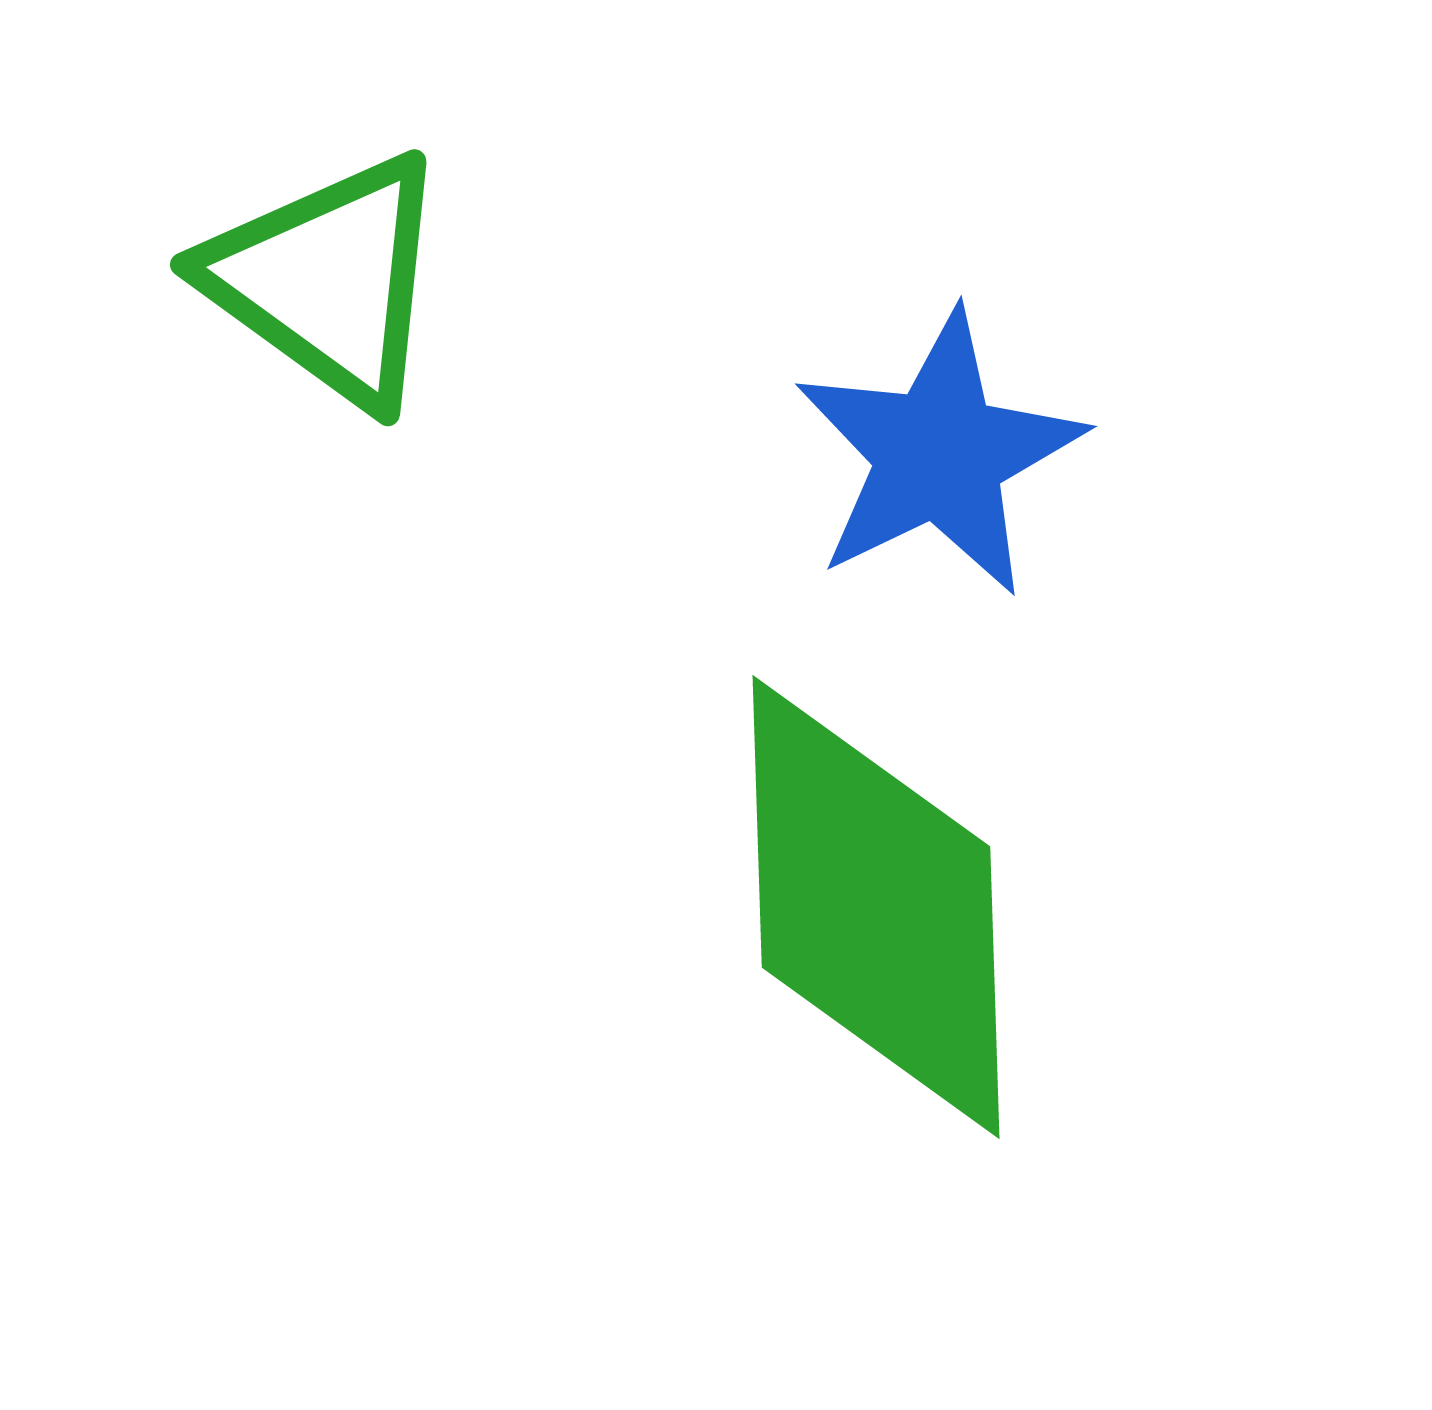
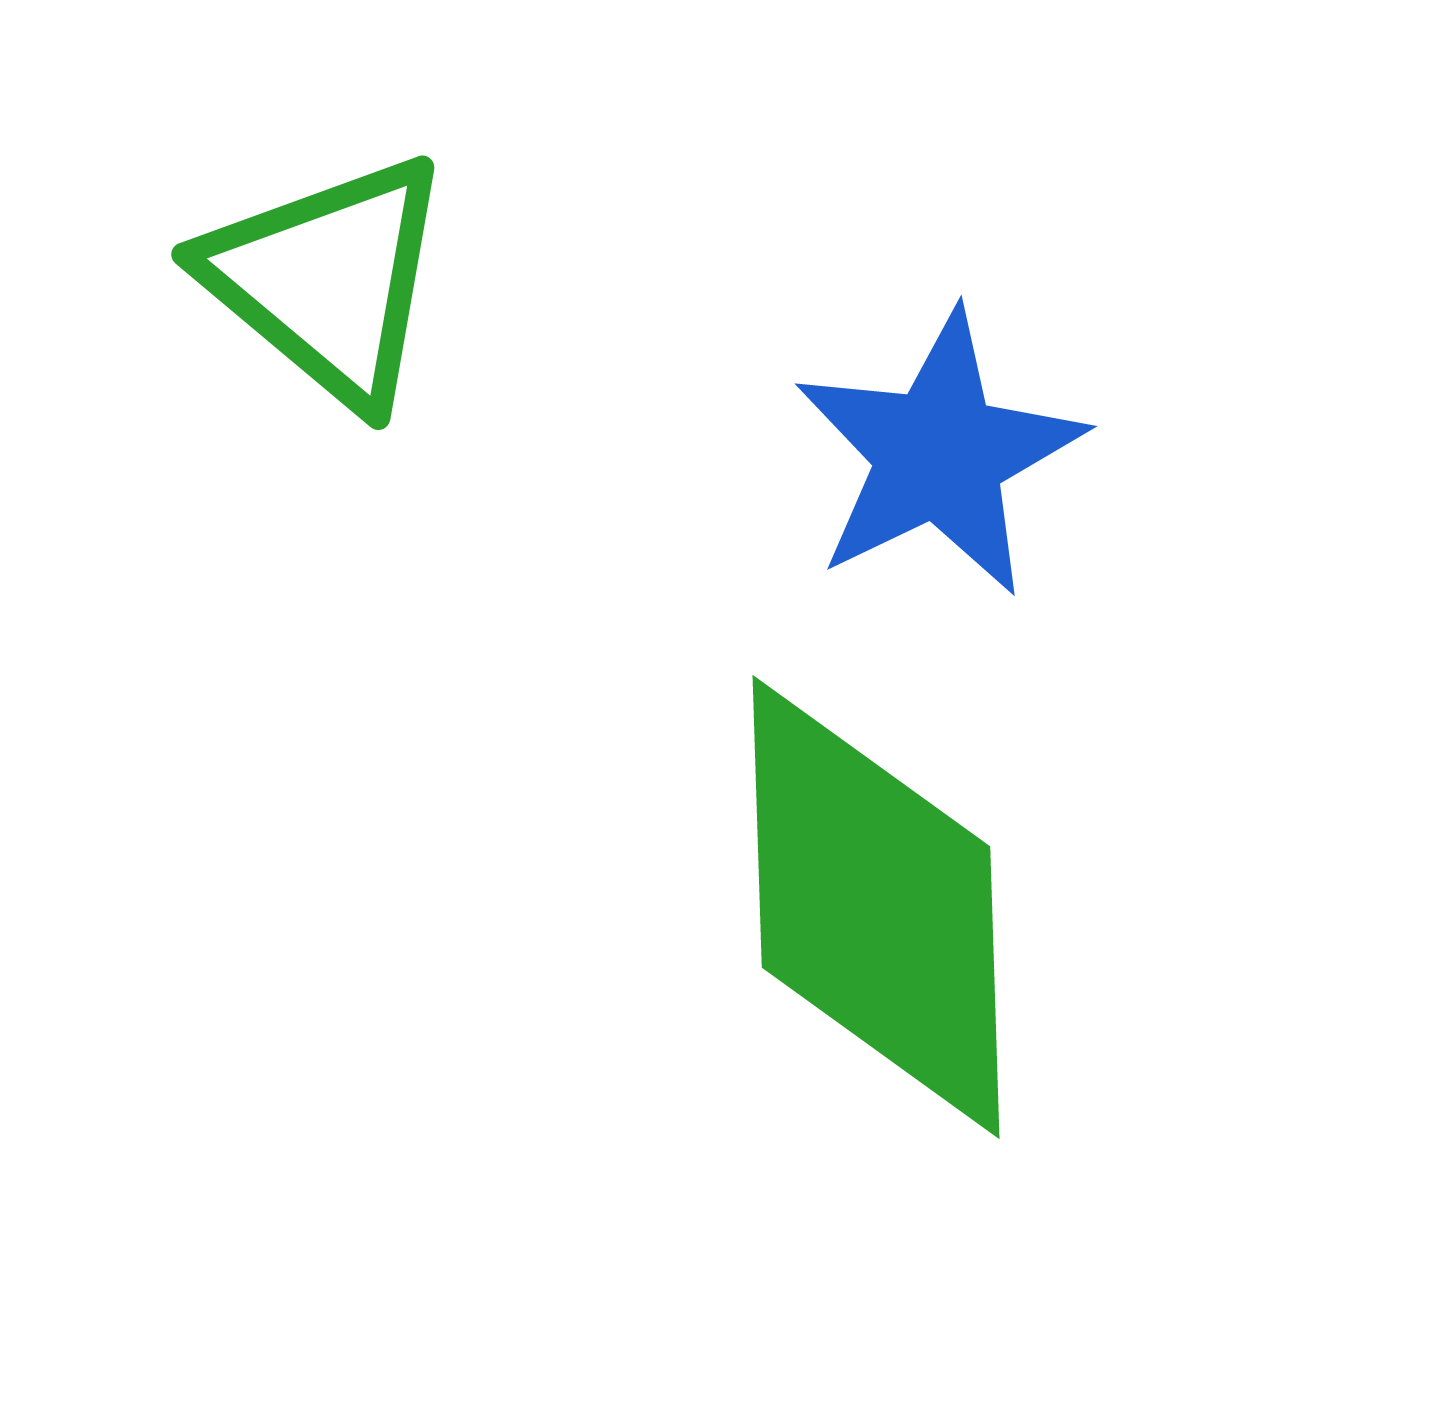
green triangle: rotated 4 degrees clockwise
